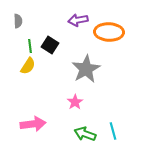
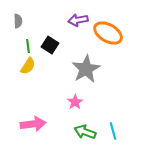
orange ellipse: moved 1 px left, 1 px down; rotated 28 degrees clockwise
green line: moved 2 px left
green arrow: moved 2 px up
